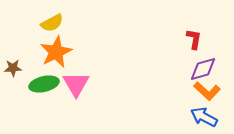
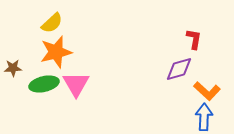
yellow semicircle: rotated 15 degrees counterclockwise
orange star: rotated 12 degrees clockwise
purple diamond: moved 24 px left
blue arrow: rotated 64 degrees clockwise
